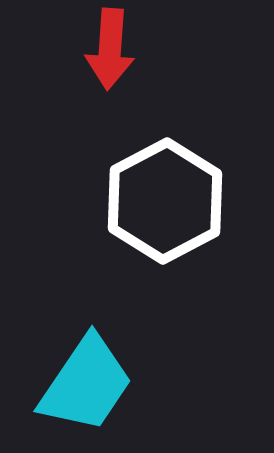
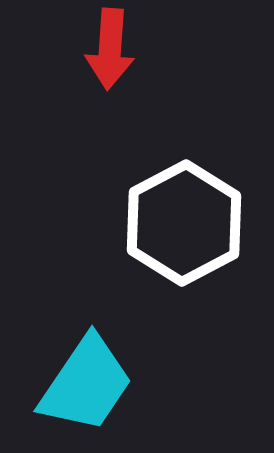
white hexagon: moved 19 px right, 22 px down
